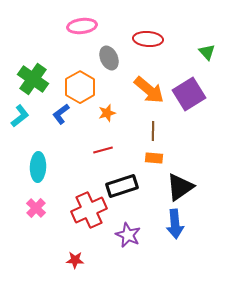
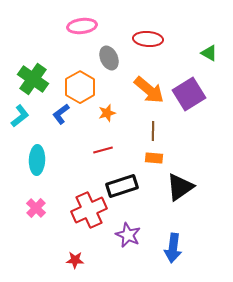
green triangle: moved 2 px right, 1 px down; rotated 18 degrees counterclockwise
cyan ellipse: moved 1 px left, 7 px up
blue arrow: moved 2 px left, 24 px down; rotated 12 degrees clockwise
